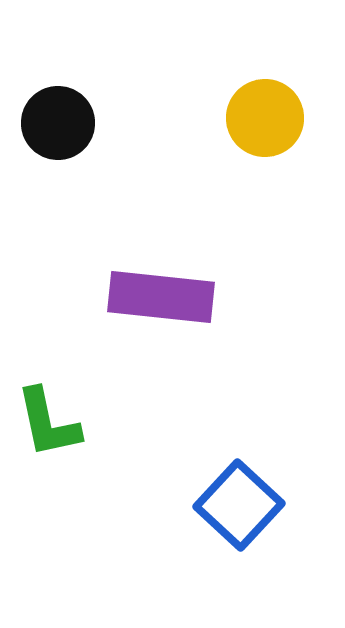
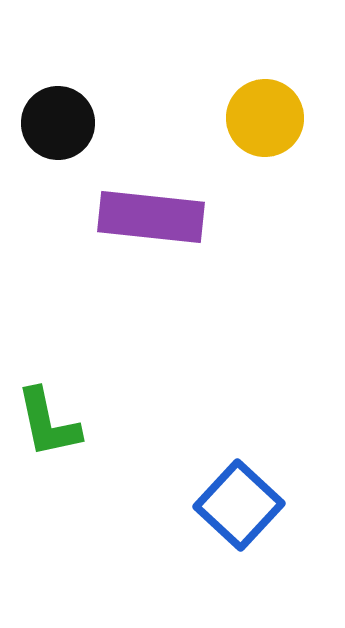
purple rectangle: moved 10 px left, 80 px up
